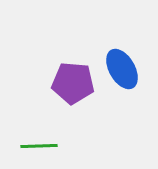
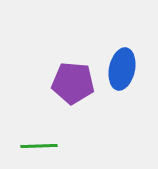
blue ellipse: rotated 42 degrees clockwise
